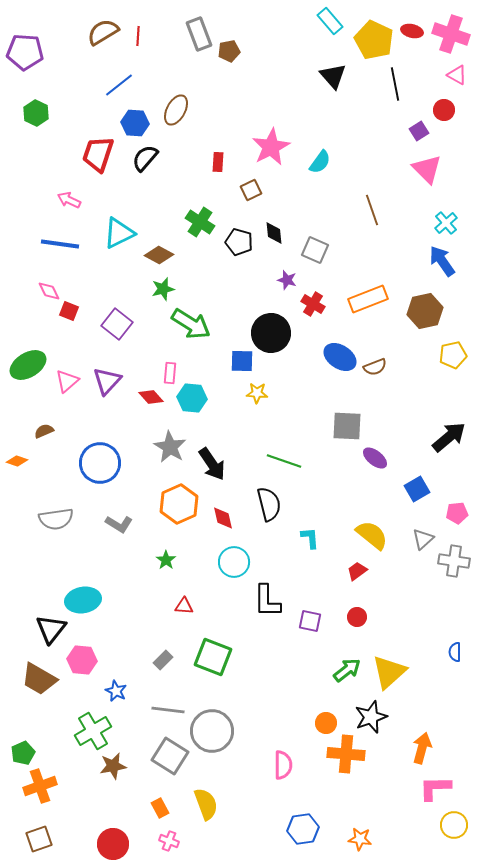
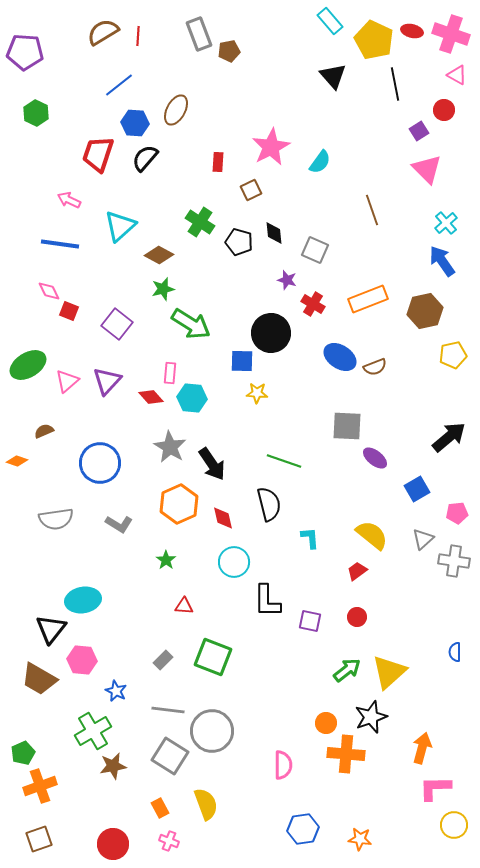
cyan triangle at (119, 233): moved 1 px right, 7 px up; rotated 16 degrees counterclockwise
